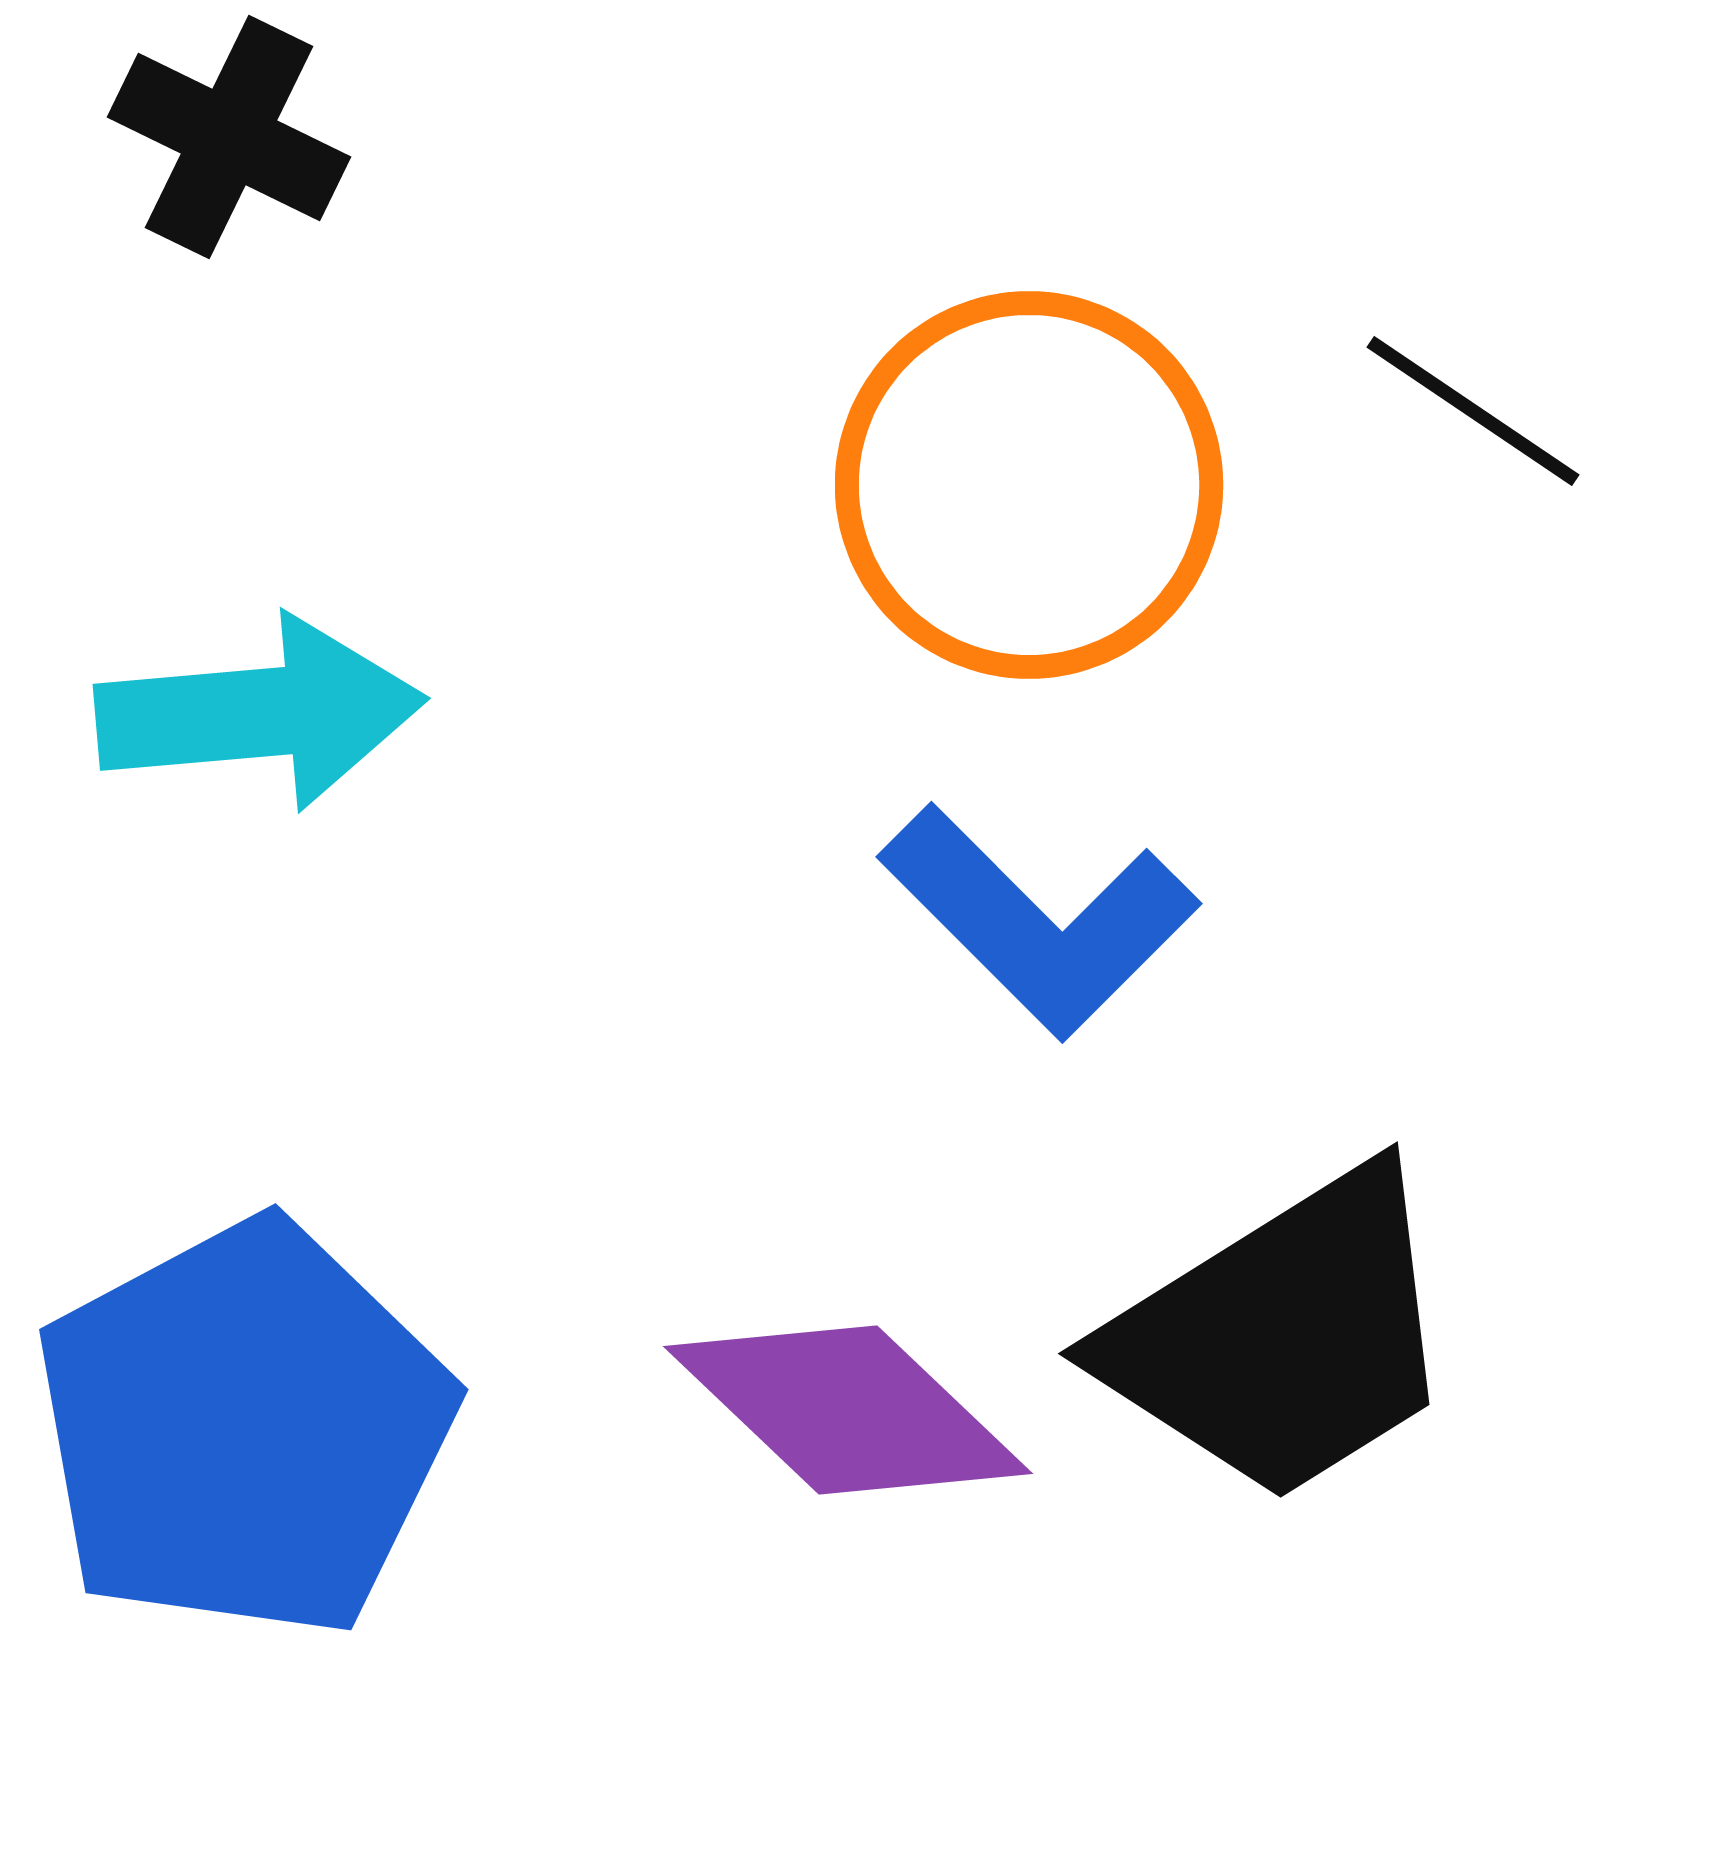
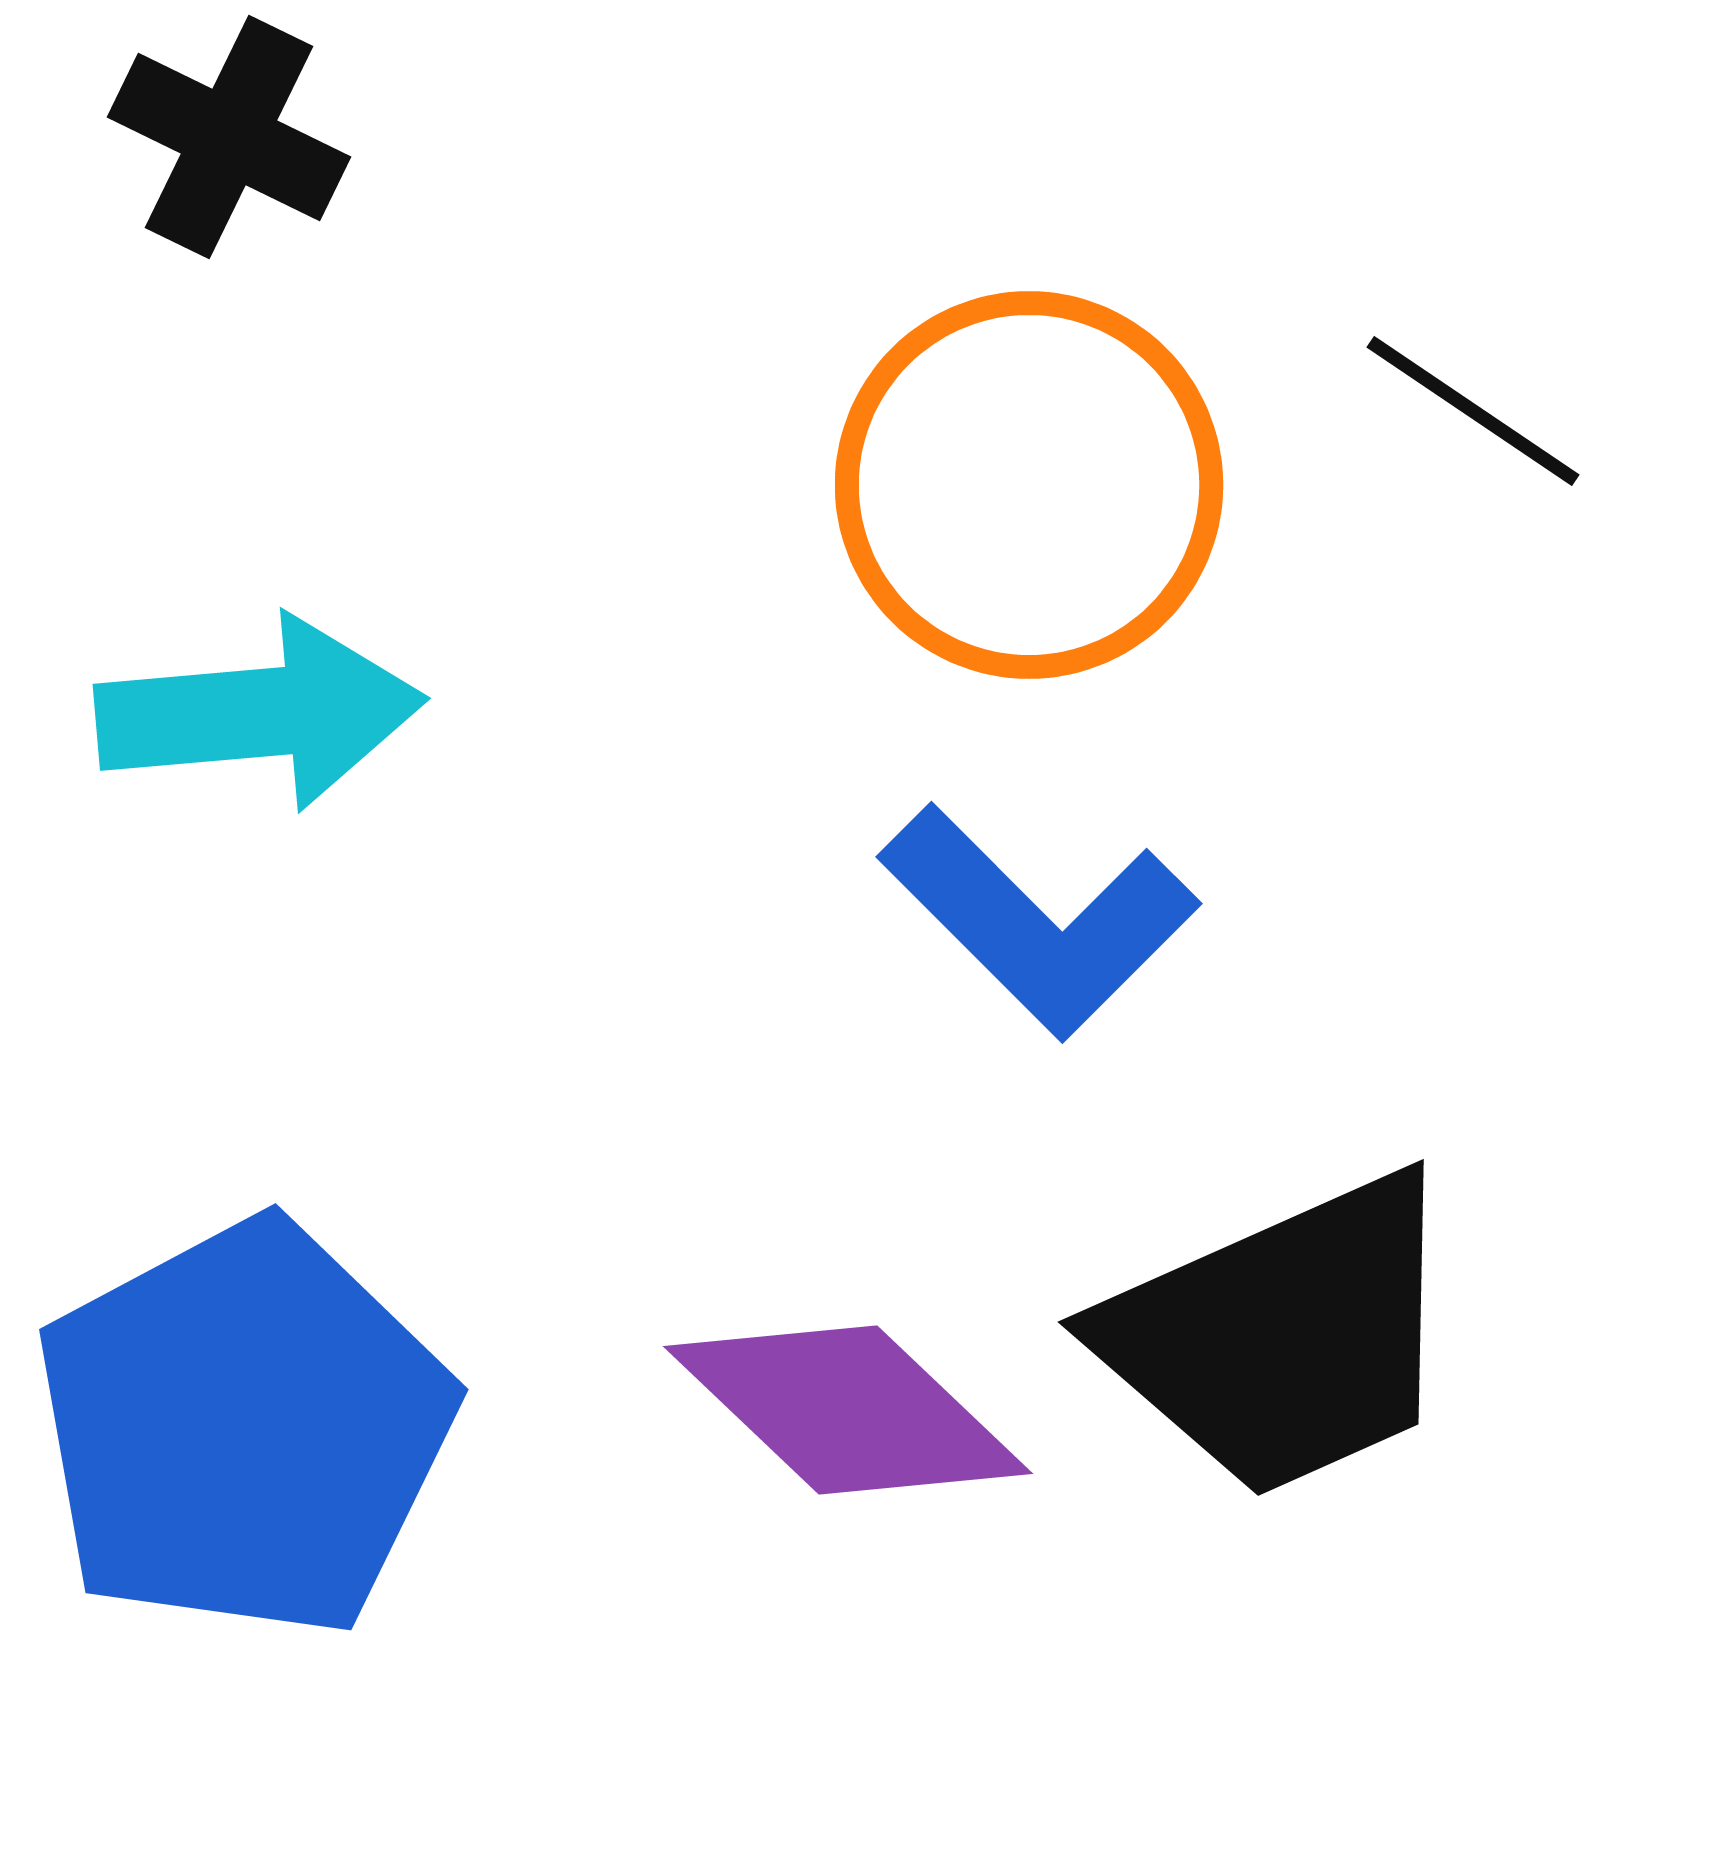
black trapezoid: rotated 8 degrees clockwise
